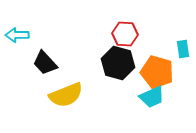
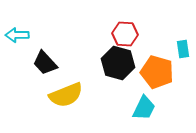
cyan trapezoid: moved 8 px left, 11 px down; rotated 40 degrees counterclockwise
